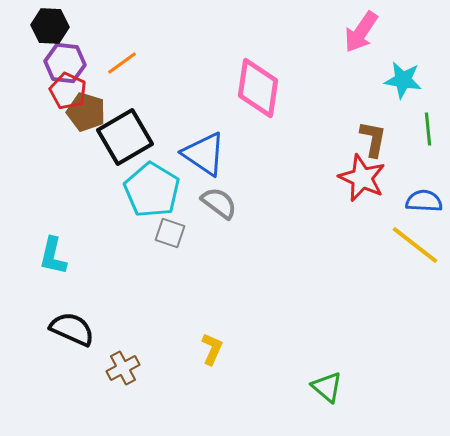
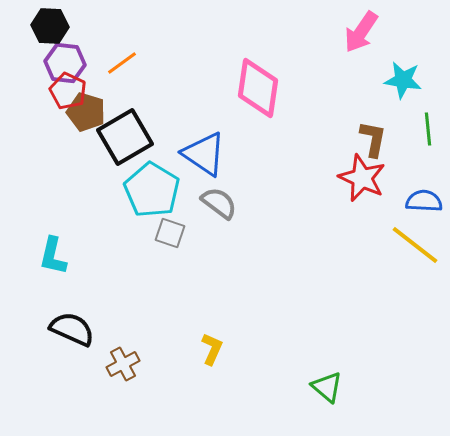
brown cross: moved 4 px up
